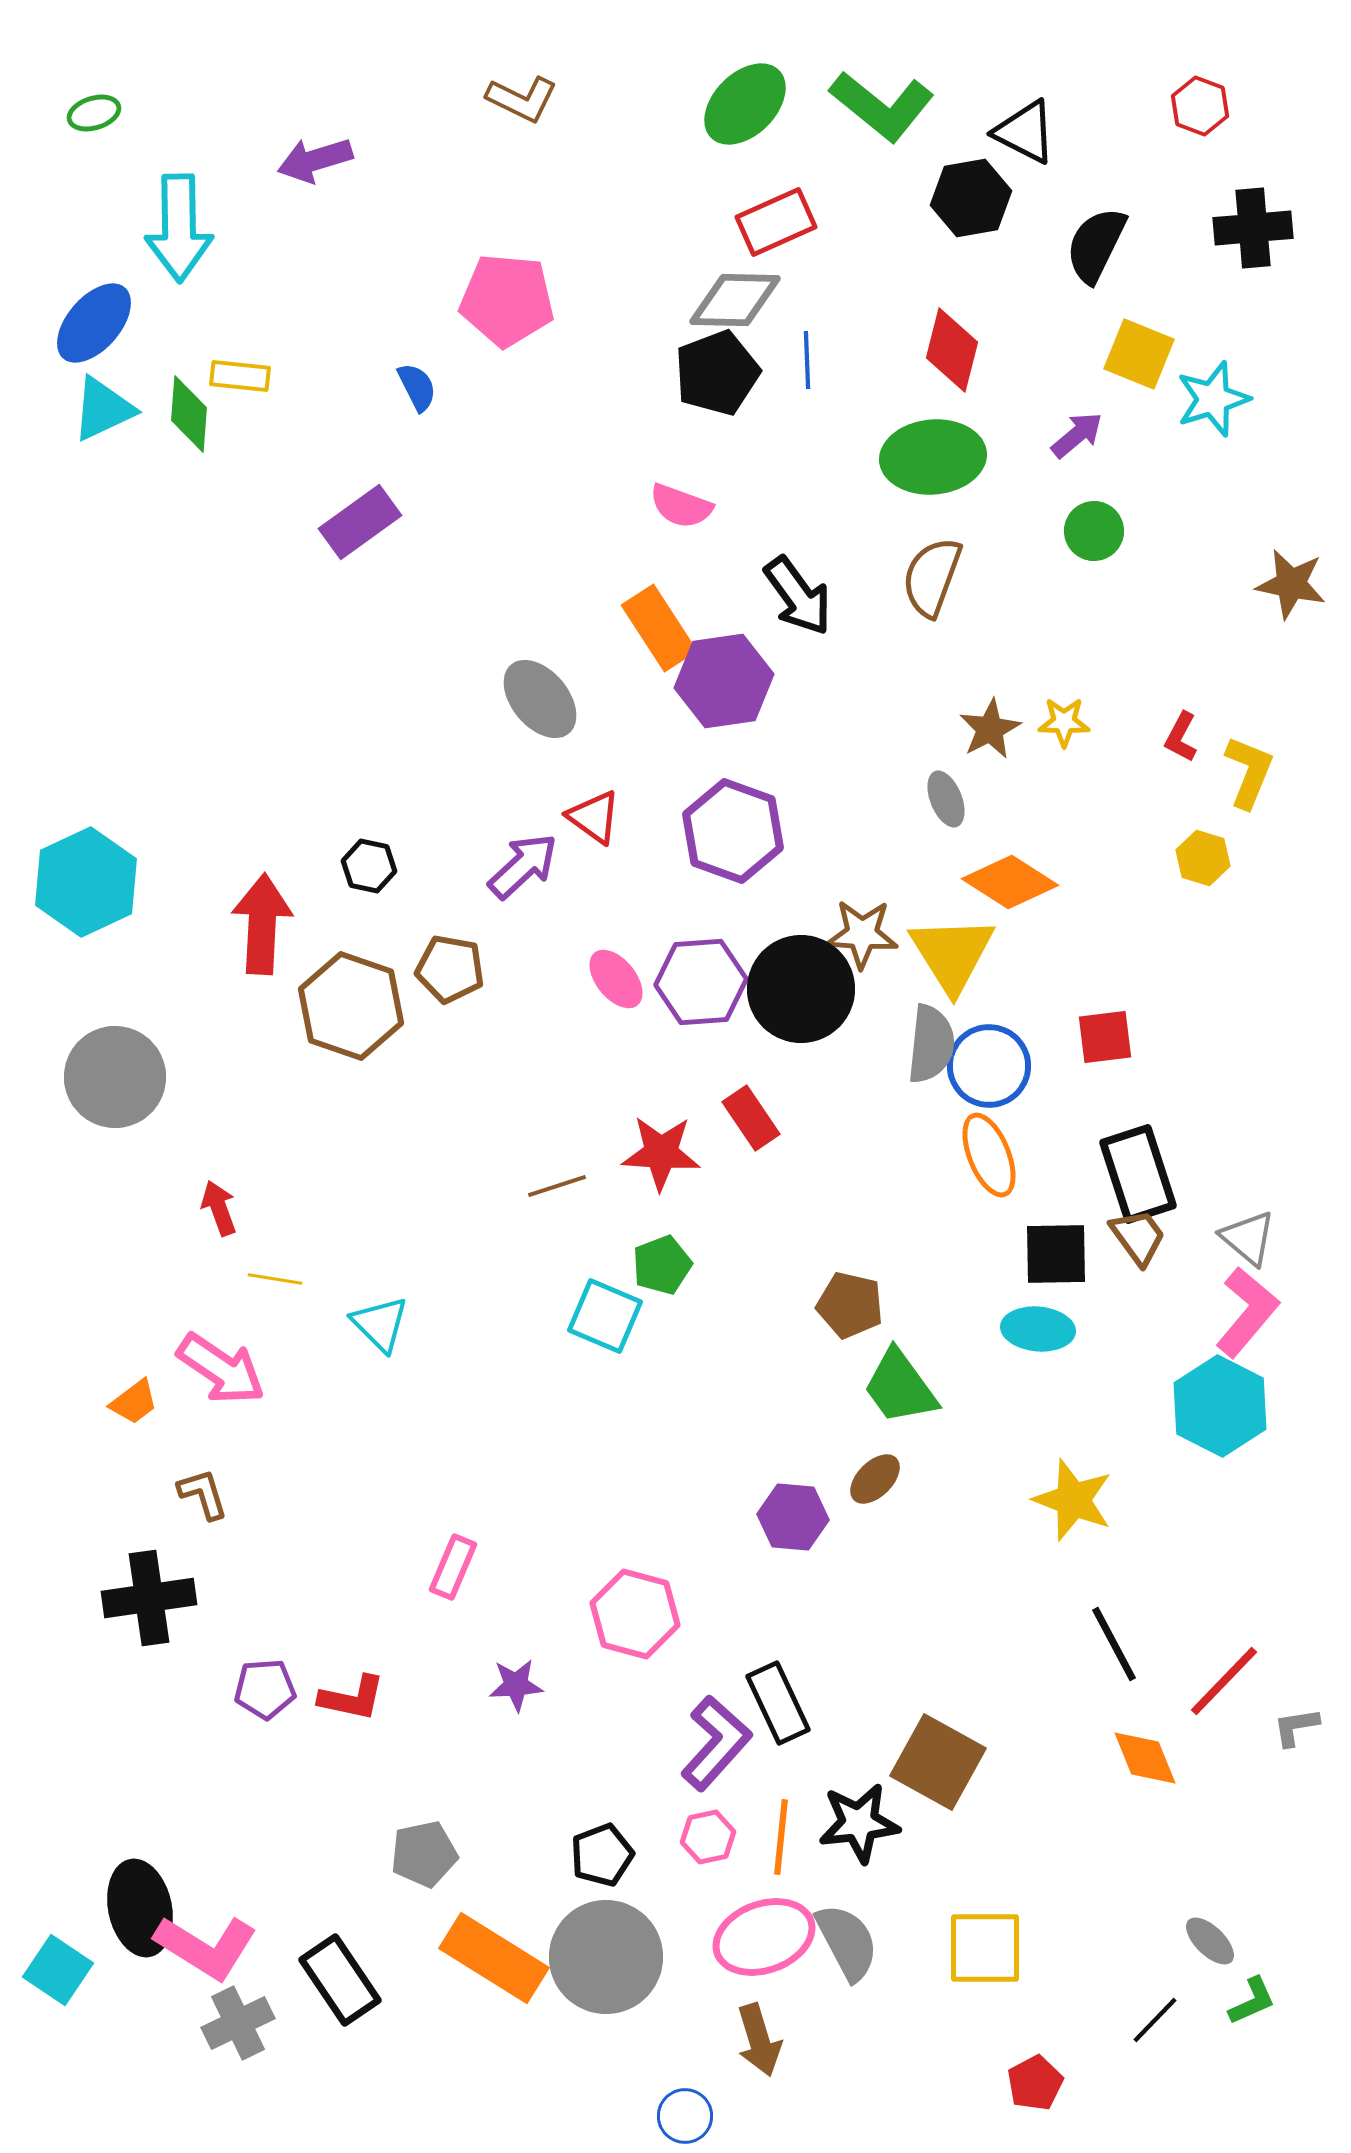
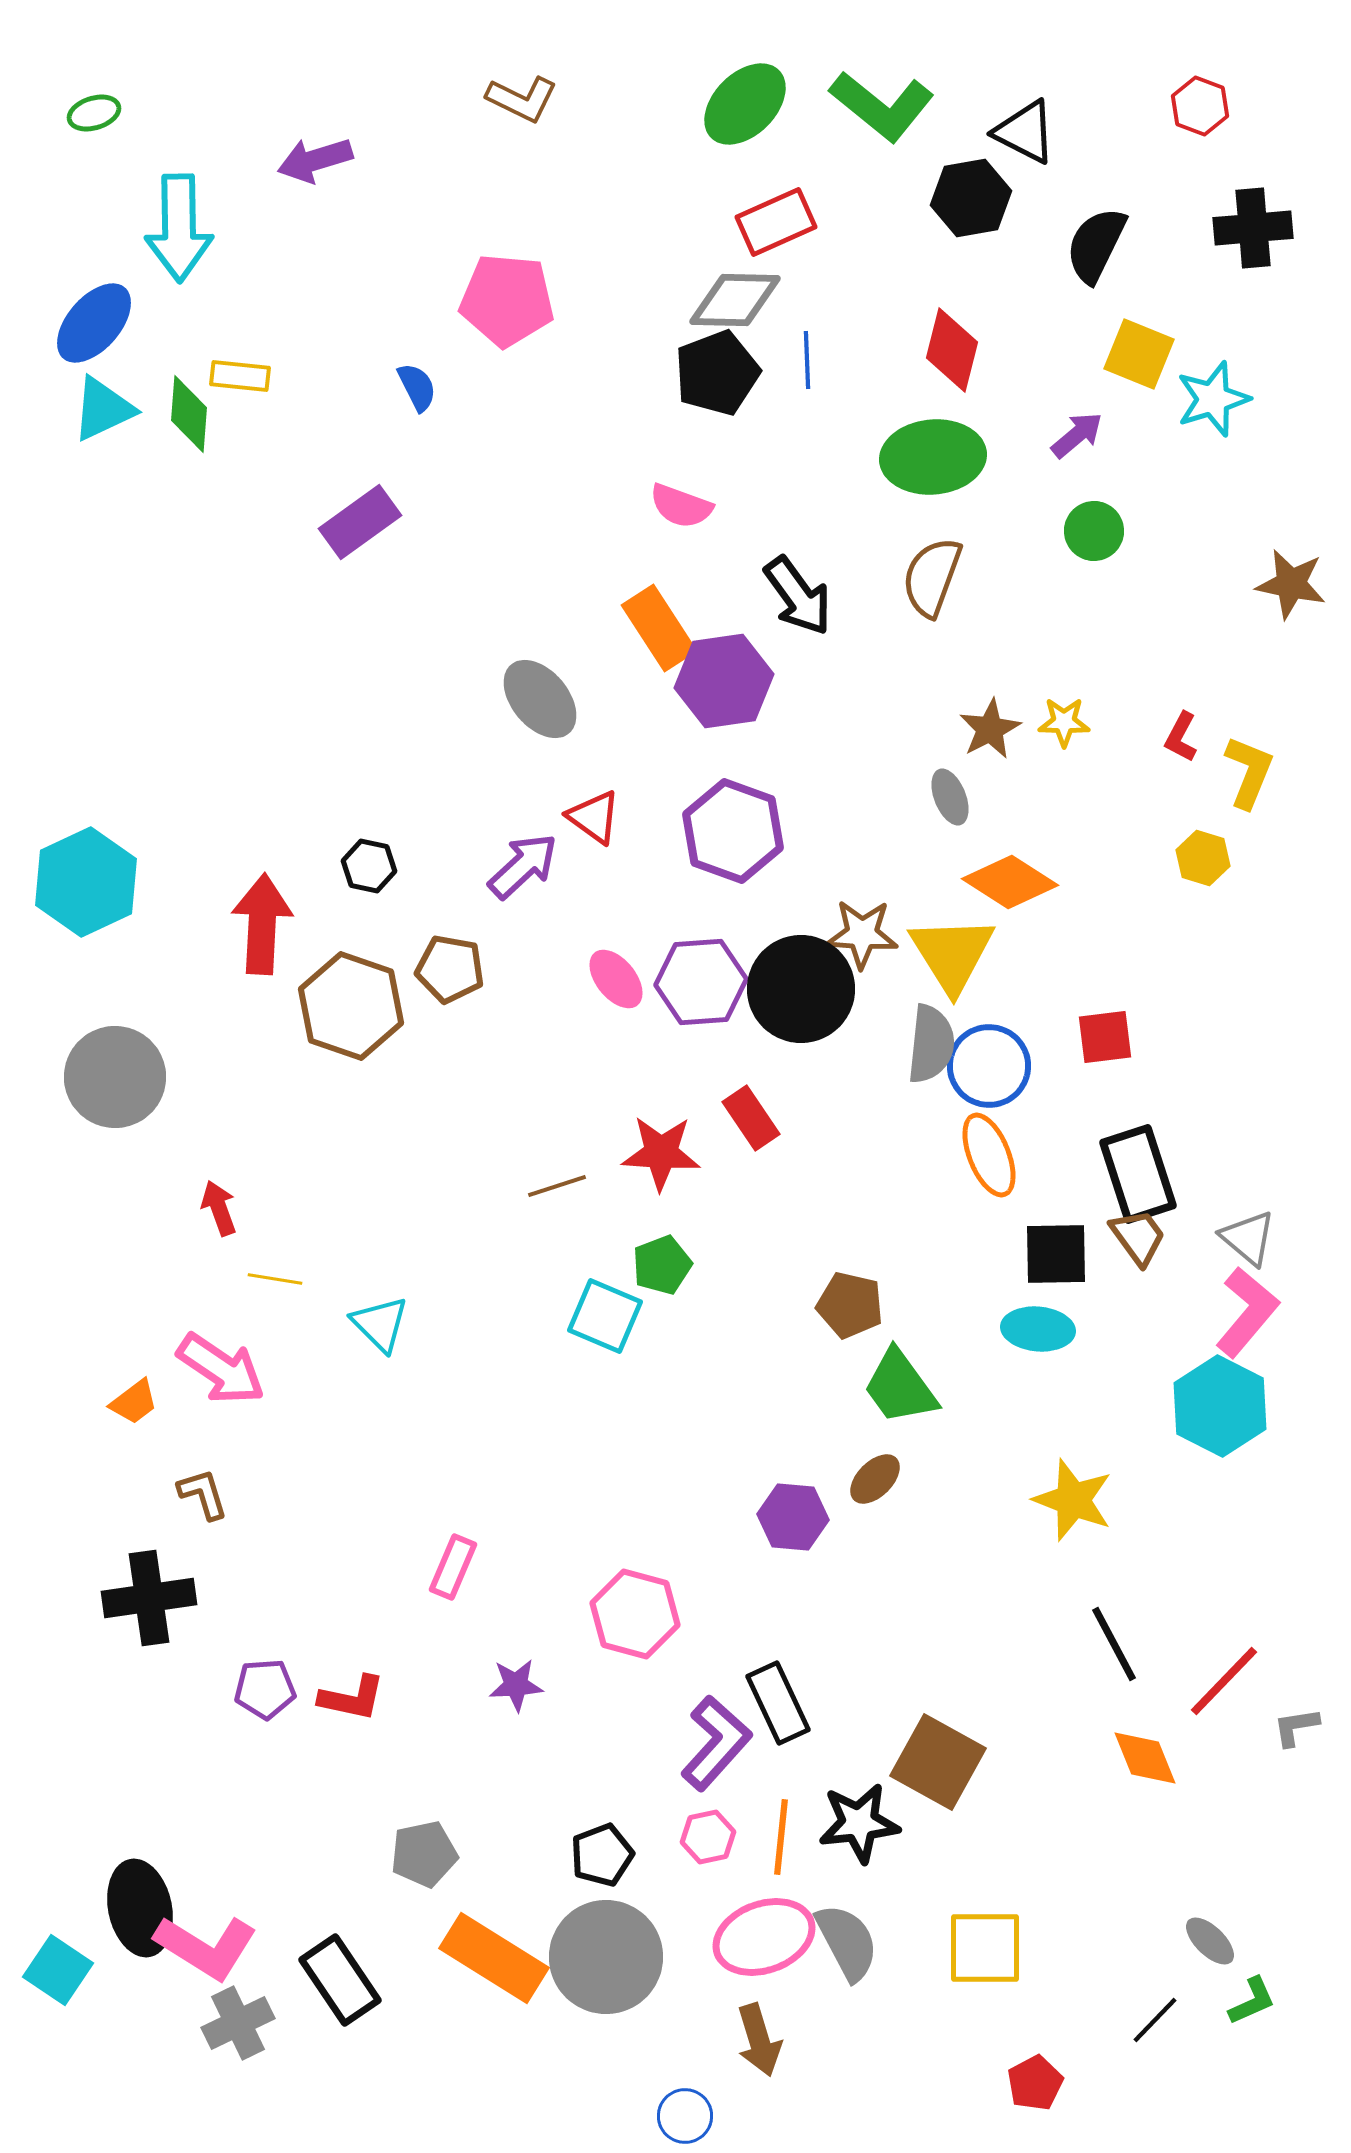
gray ellipse at (946, 799): moved 4 px right, 2 px up
